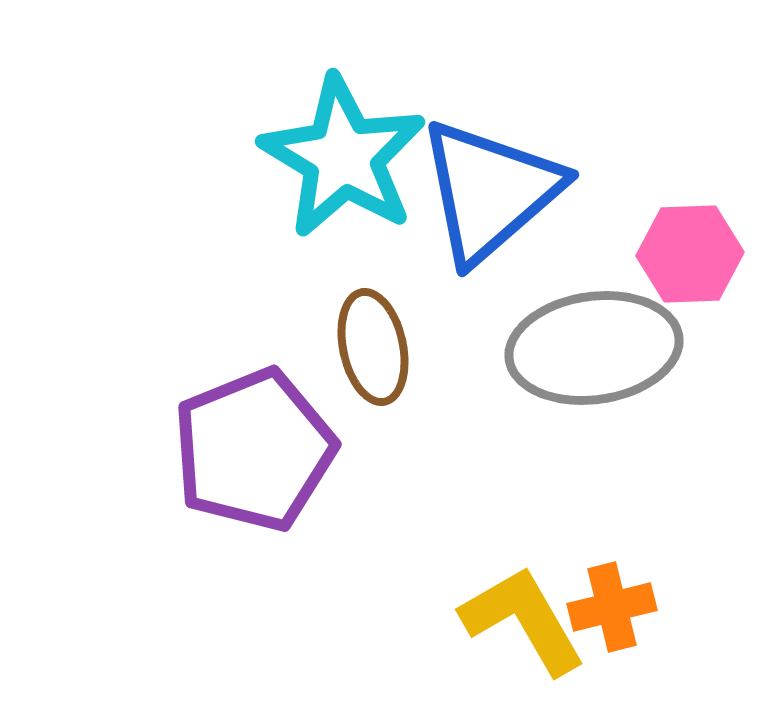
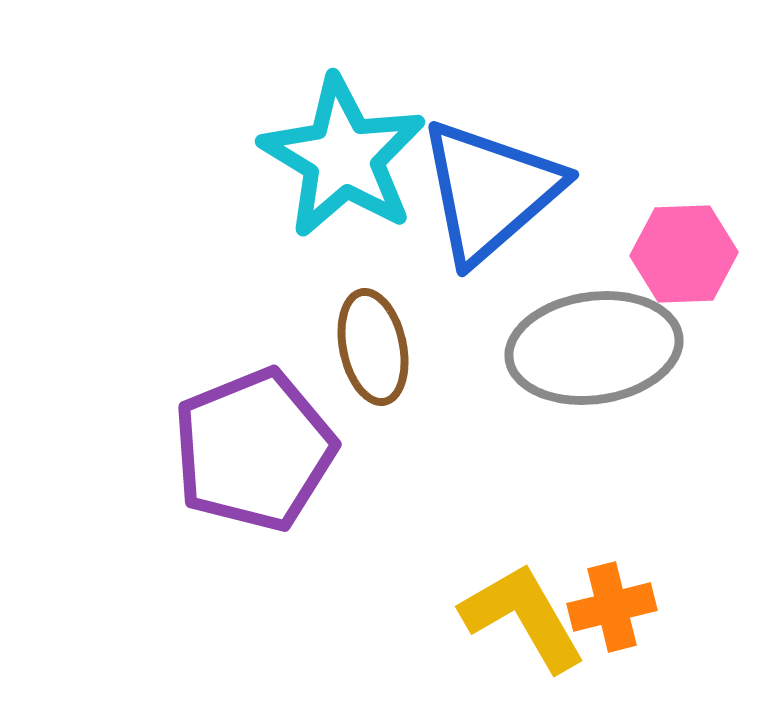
pink hexagon: moved 6 px left
yellow L-shape: moved 3 px up
